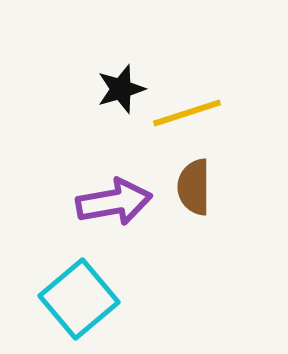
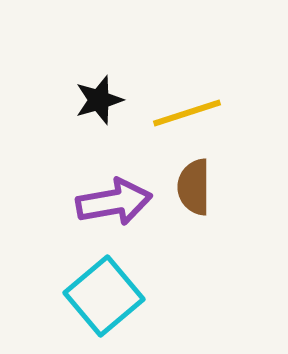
black star: moved 22 px left, 11 px down
cyan square: moved 25 px right, 3 px up
